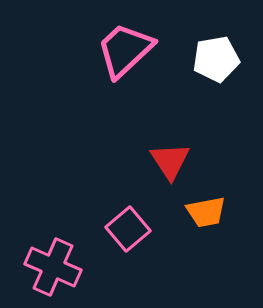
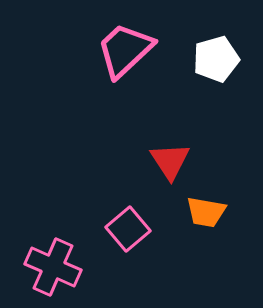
white pentagon: rotated 6 degrees counterclockwise
orange trapezoid: rotated 21 degrees clockwise
